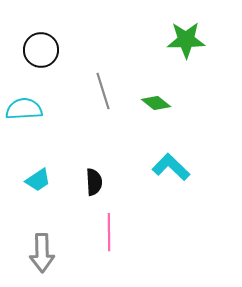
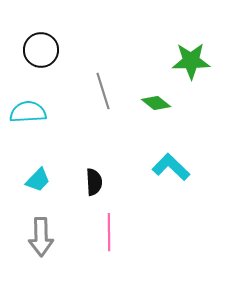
green star: moved 5 px right, 21 px down
cyan semicircle: moved 4 px right, 3 px down
cyan trapezoid: rotated 12 degrees counterclockwise
gray arrow: moved 1 px left, 16 px up
